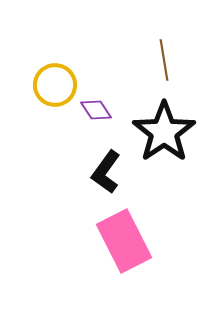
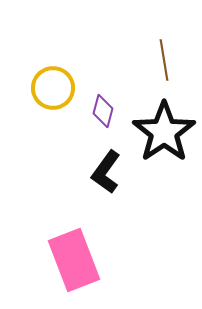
yellow circle: moved 2 px left, 3 px down
purple diamond: moved 7 px right, 1 px down; rotated 48 degrees clockwise
pink rectangle: moved 50 px left, 19 px down; rotated 6 degrees clockwise
